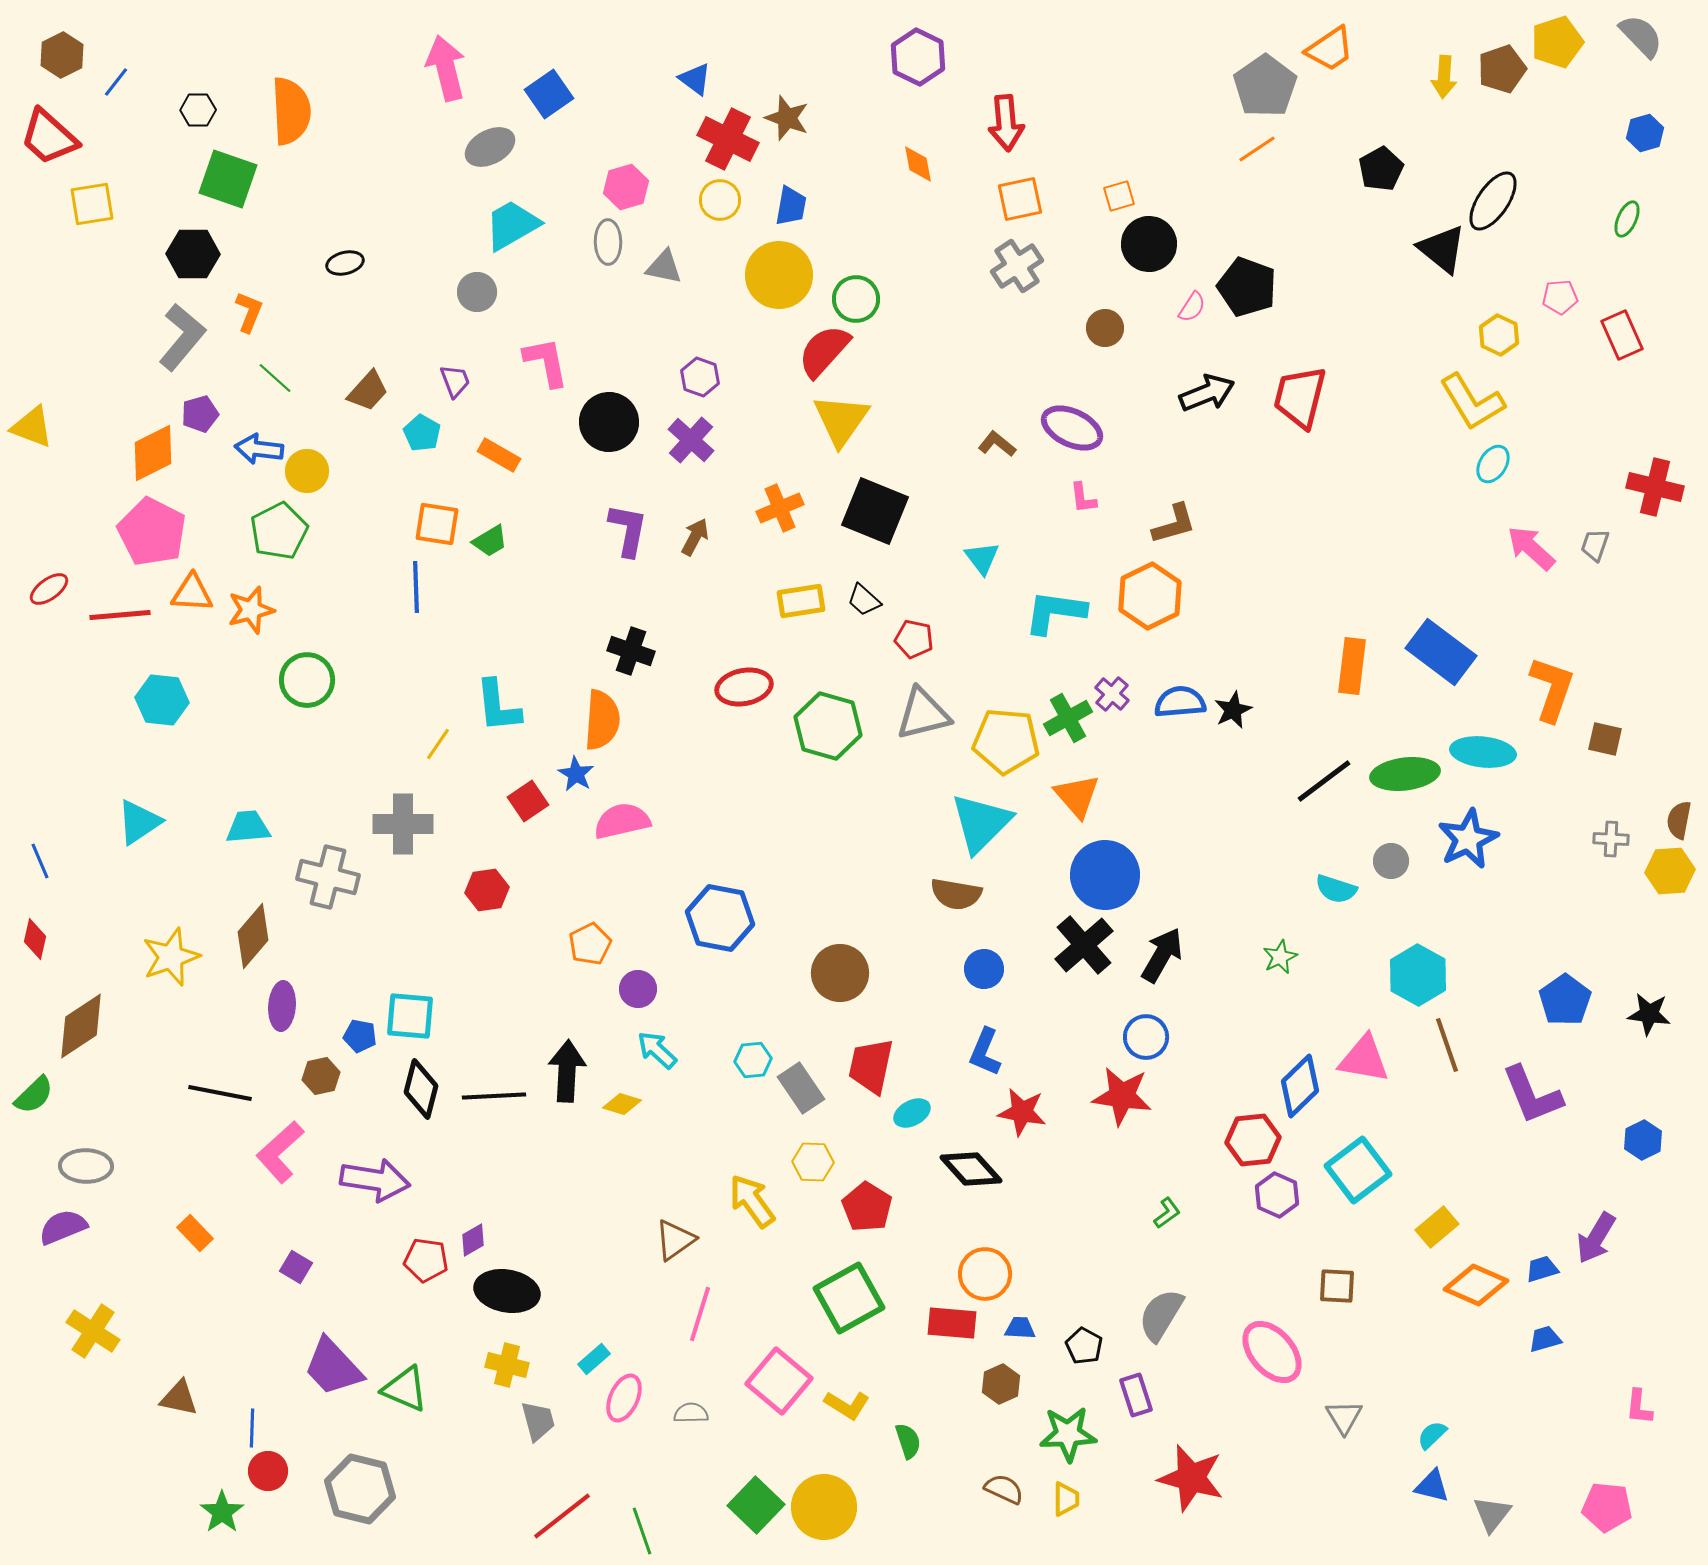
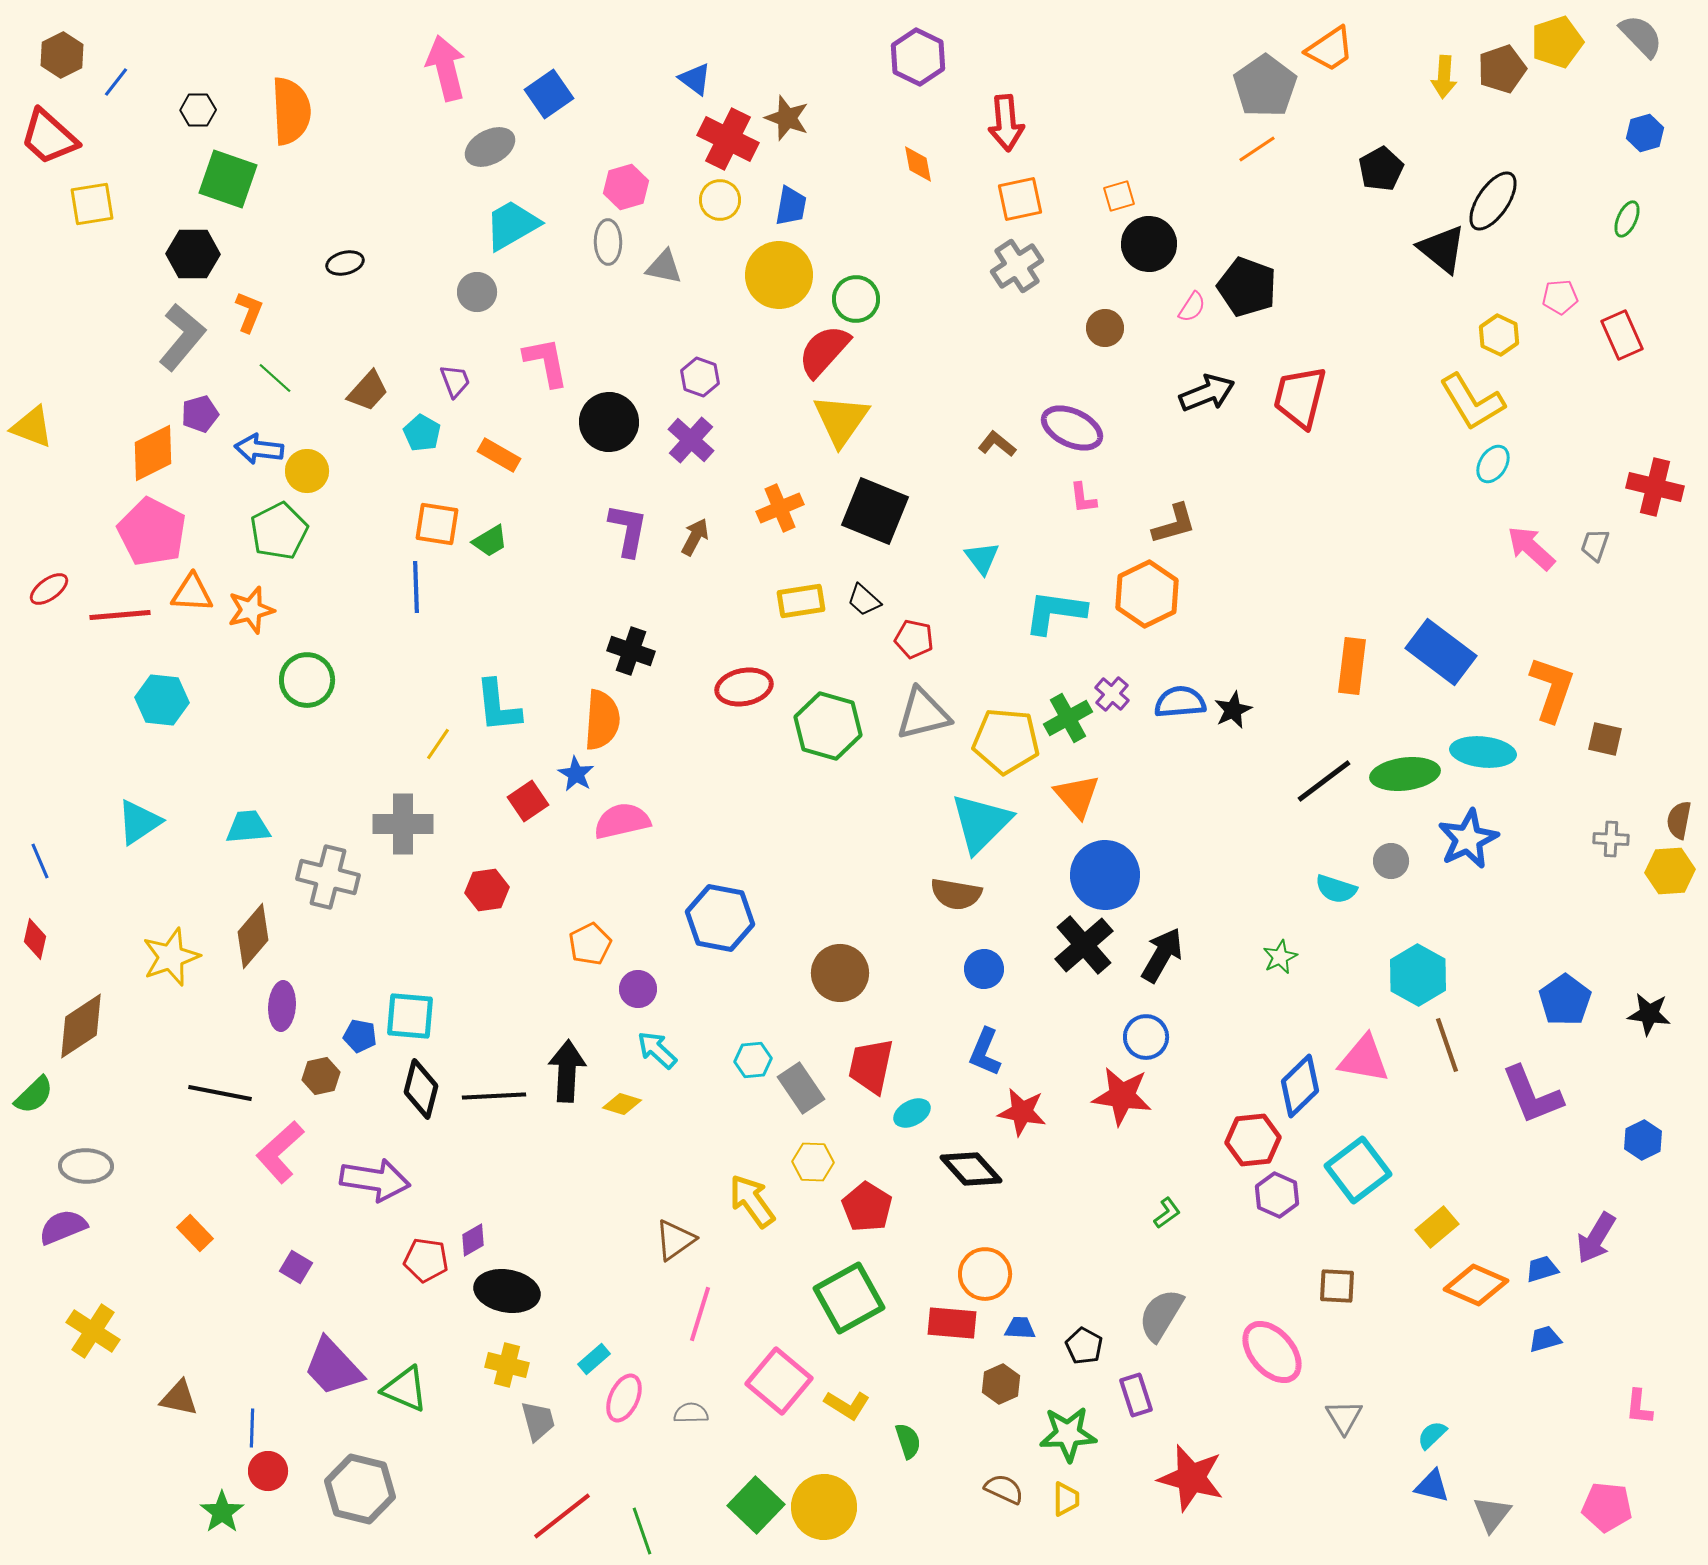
orange hexagon at (1150, 596): moved 3 px left, 2 px up
